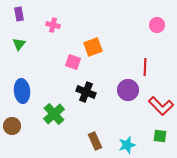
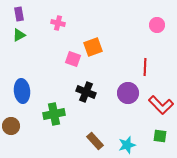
pink cross: moved 5 px right, 2 px up
green triangle: moved 9 px up; rotated 24 degrees clockwise
pink square: moved 3 px up
purple circle: moved 3 px down
red L-shape: moved 1 px up
green cross: rotated 30 degrees clockwise
brown circle: moved 1 px left
brown rectangle: rotated 18 degrees counterclockwise
